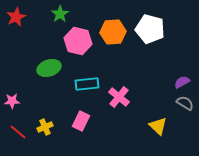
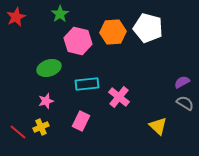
white pentagon: moved 2 px left, 1 px up
pink star: moved 34 px right; rotated 14 degrees counterclockwise
yellow cross: moved 4 px left
